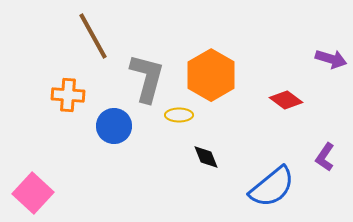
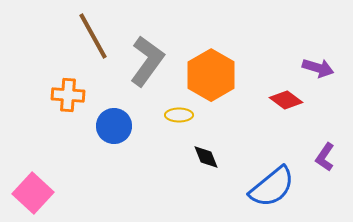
purple arrow: moved 13 px left, 9 px down
gray L-shape: moved 17 px up; rotated 21 degrees clockwise
